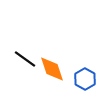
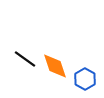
orange diamond: moved 3 px right, 3 px up
